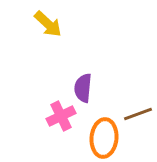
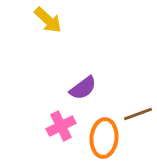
yellow arrow: moved 4 px up
purple semicircle: rotated 132 degrees counterclockwise
pink cross: moved 10 px down
